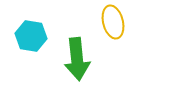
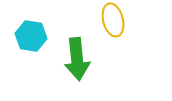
yellow ellipse: moved 2 px up
